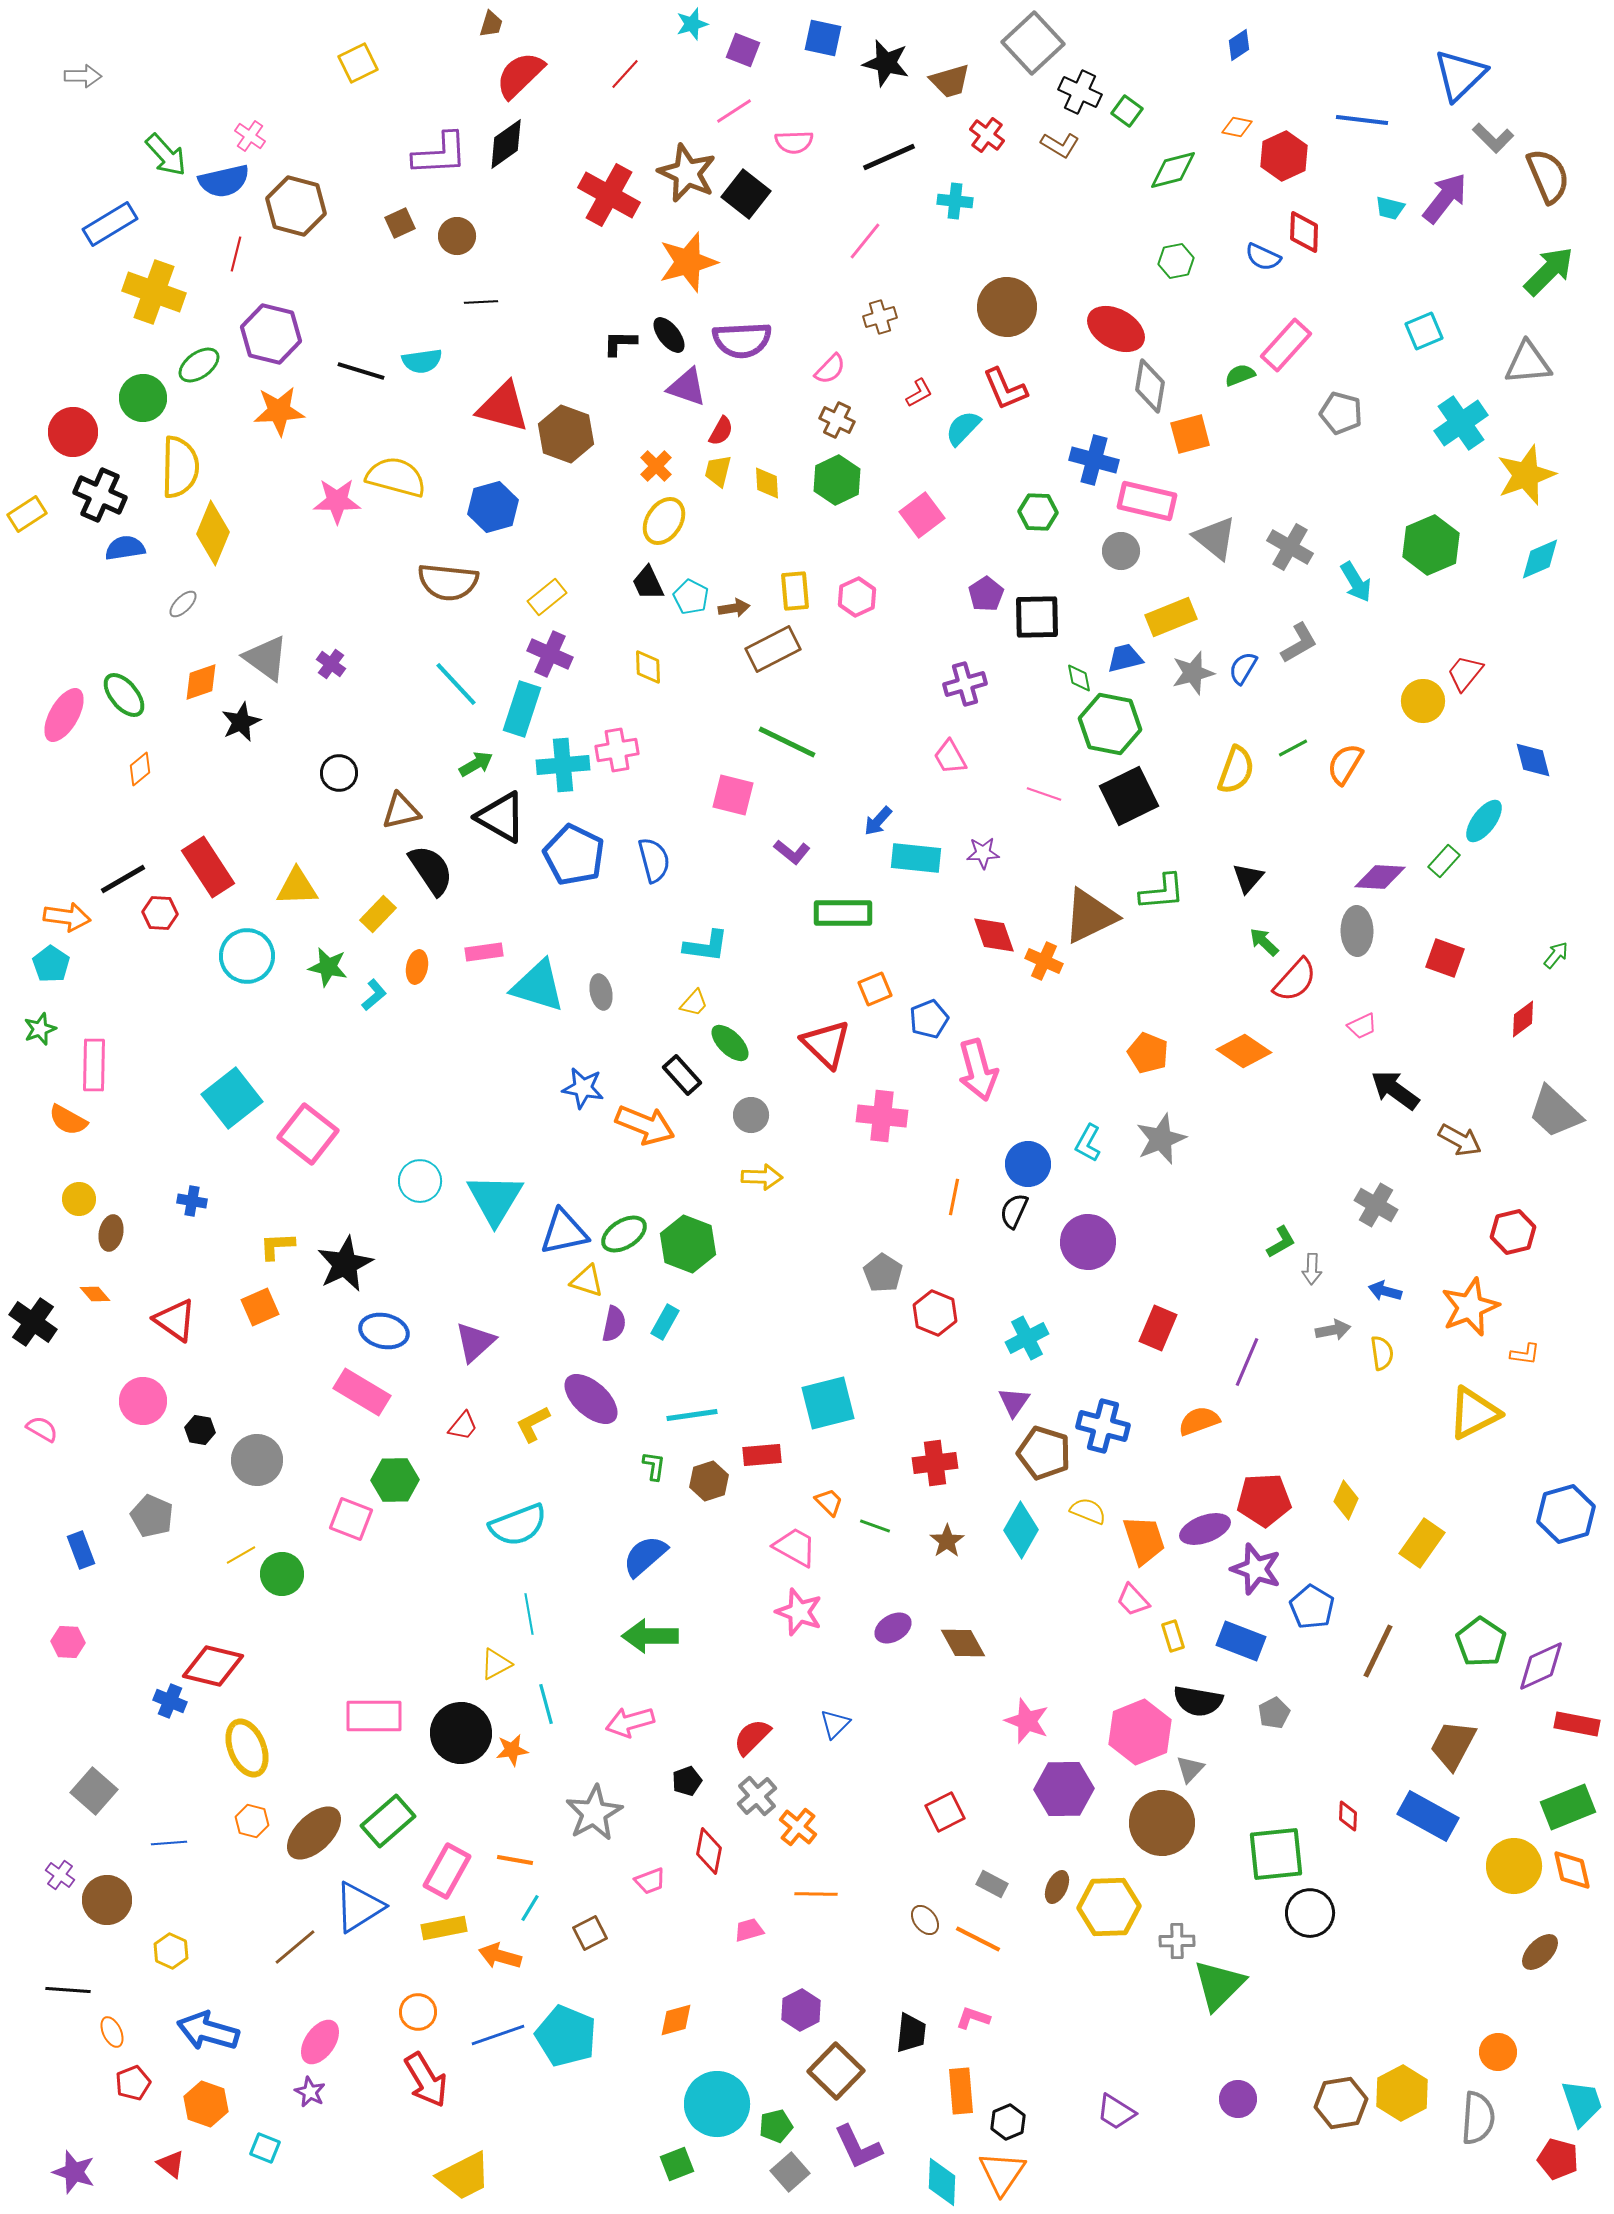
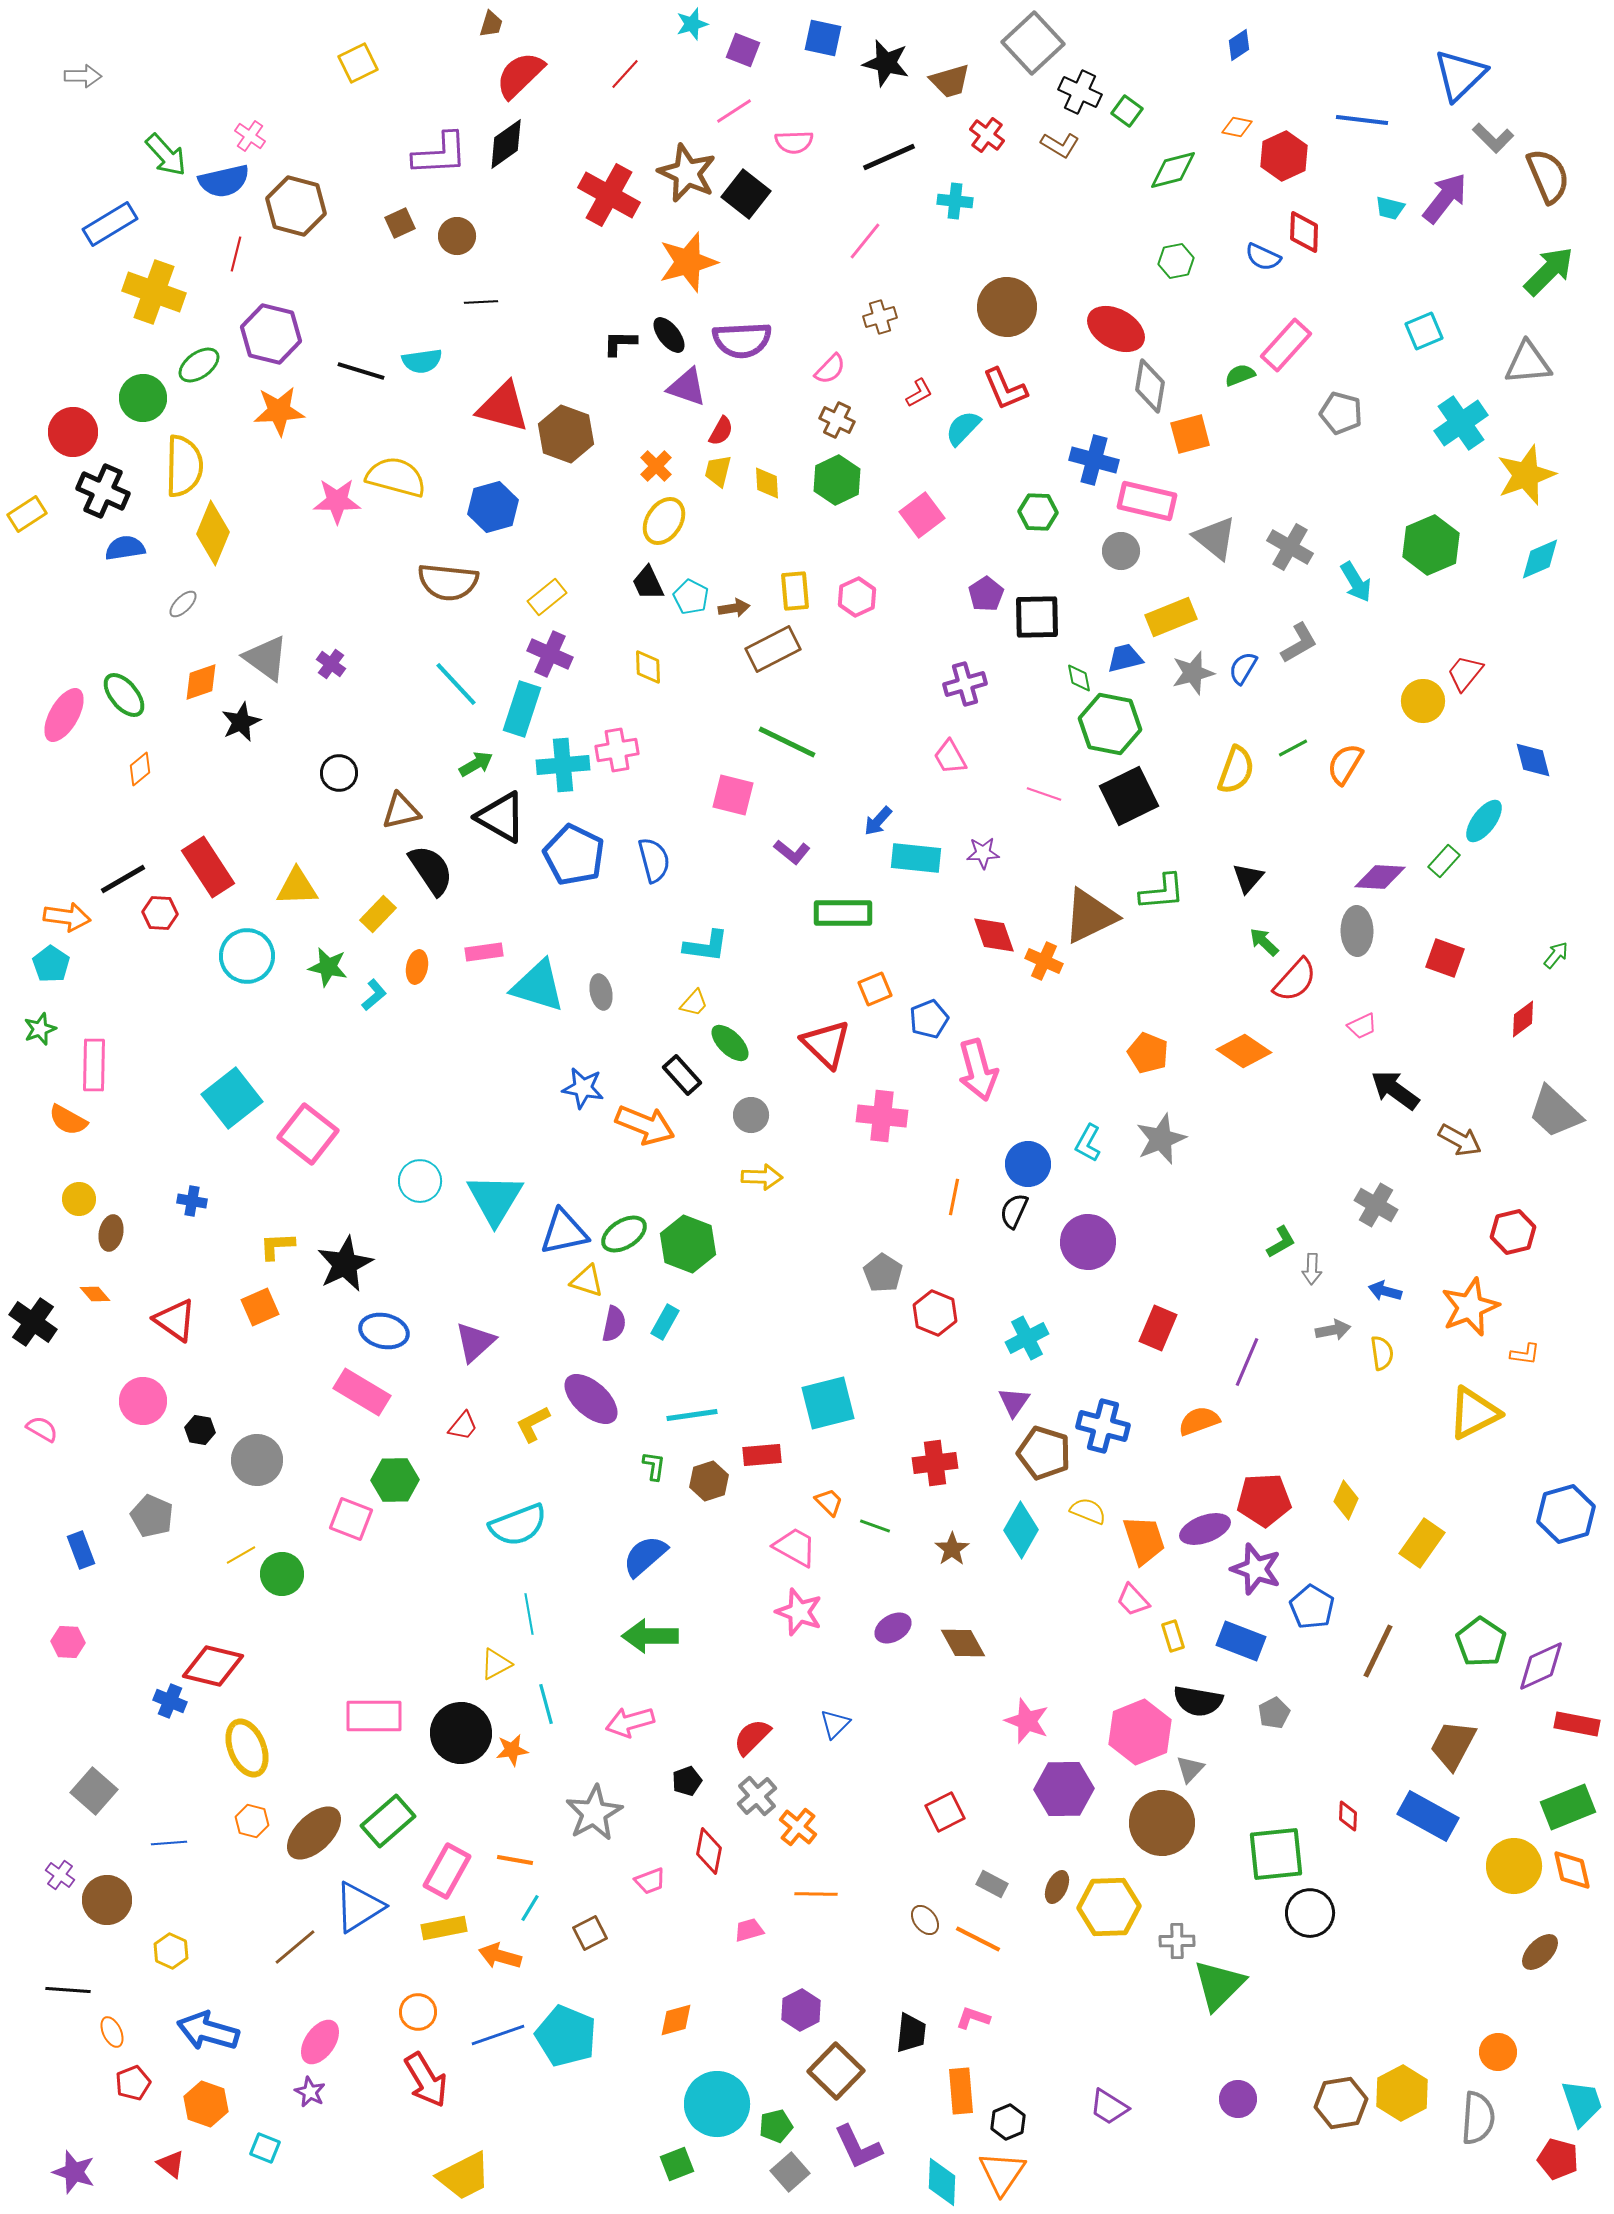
yellow semicircle at (180, 467): moved 4 px right, 1 px up
black cross at (100, 495): moved 3 px right, 4 px up
brown star at (947, 1541): moved 5 px right, 8 px down
purple trapezoid at (1116, 2112): moved 7 px left, 5 px up
